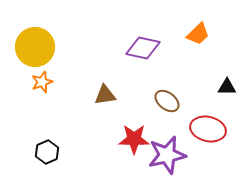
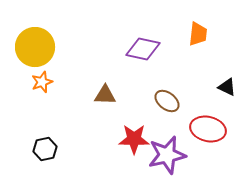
orange trapezoid: rotated 40 degrees counterclockwise
purple diamond: moved 1 px down
black triangle: rotated 24 degrees clockwise
brown triangle: rotated 10 degrees clockwise
black hexagon: moved 2 px left, 3 px up; rotated 10 degrees clockwise
